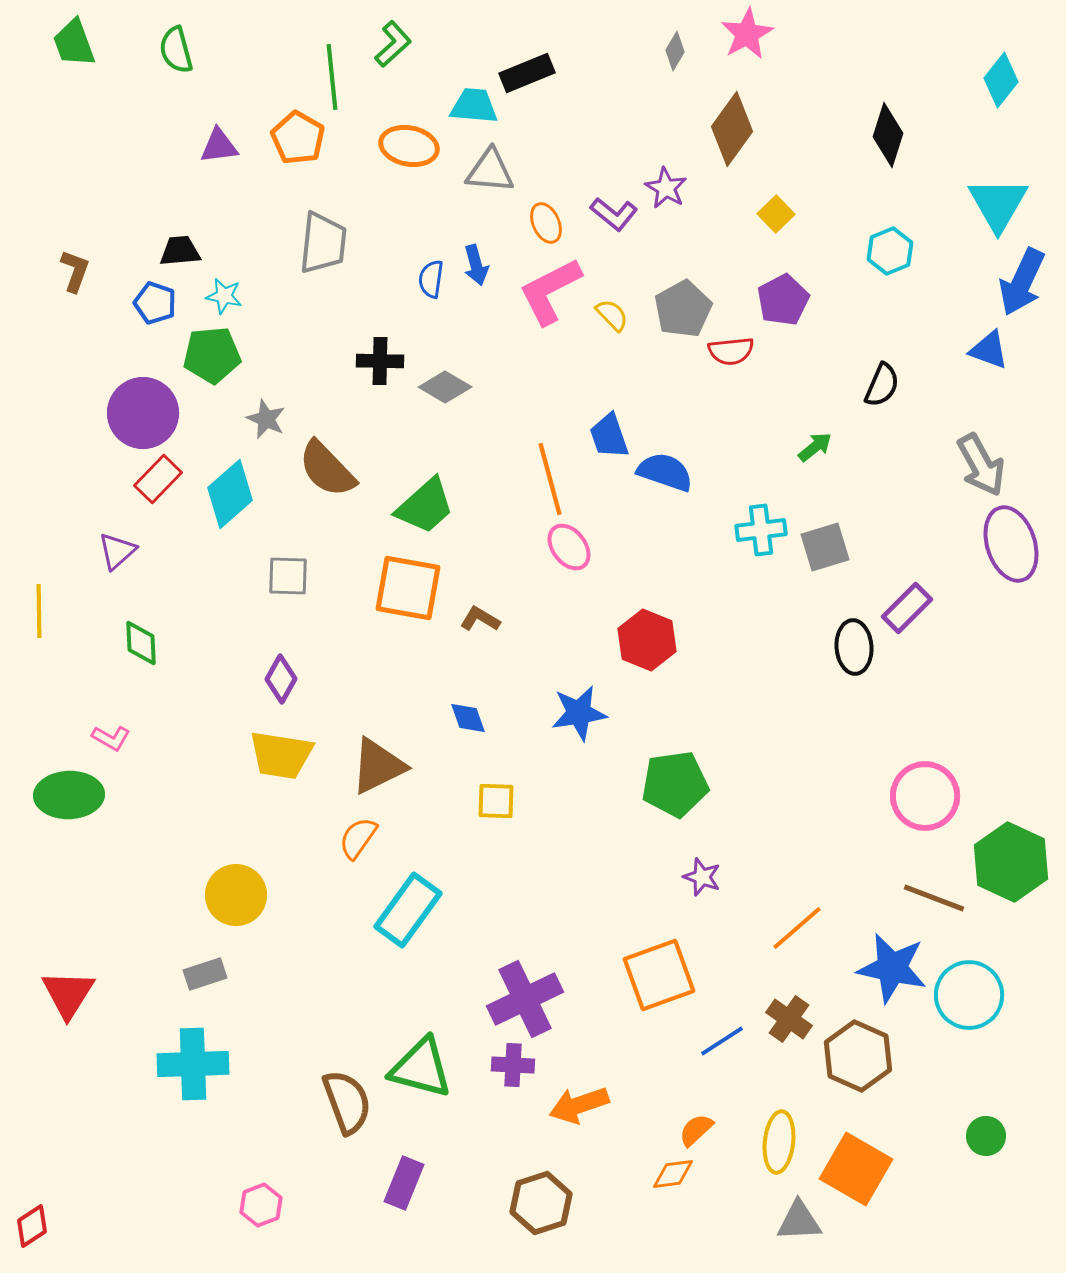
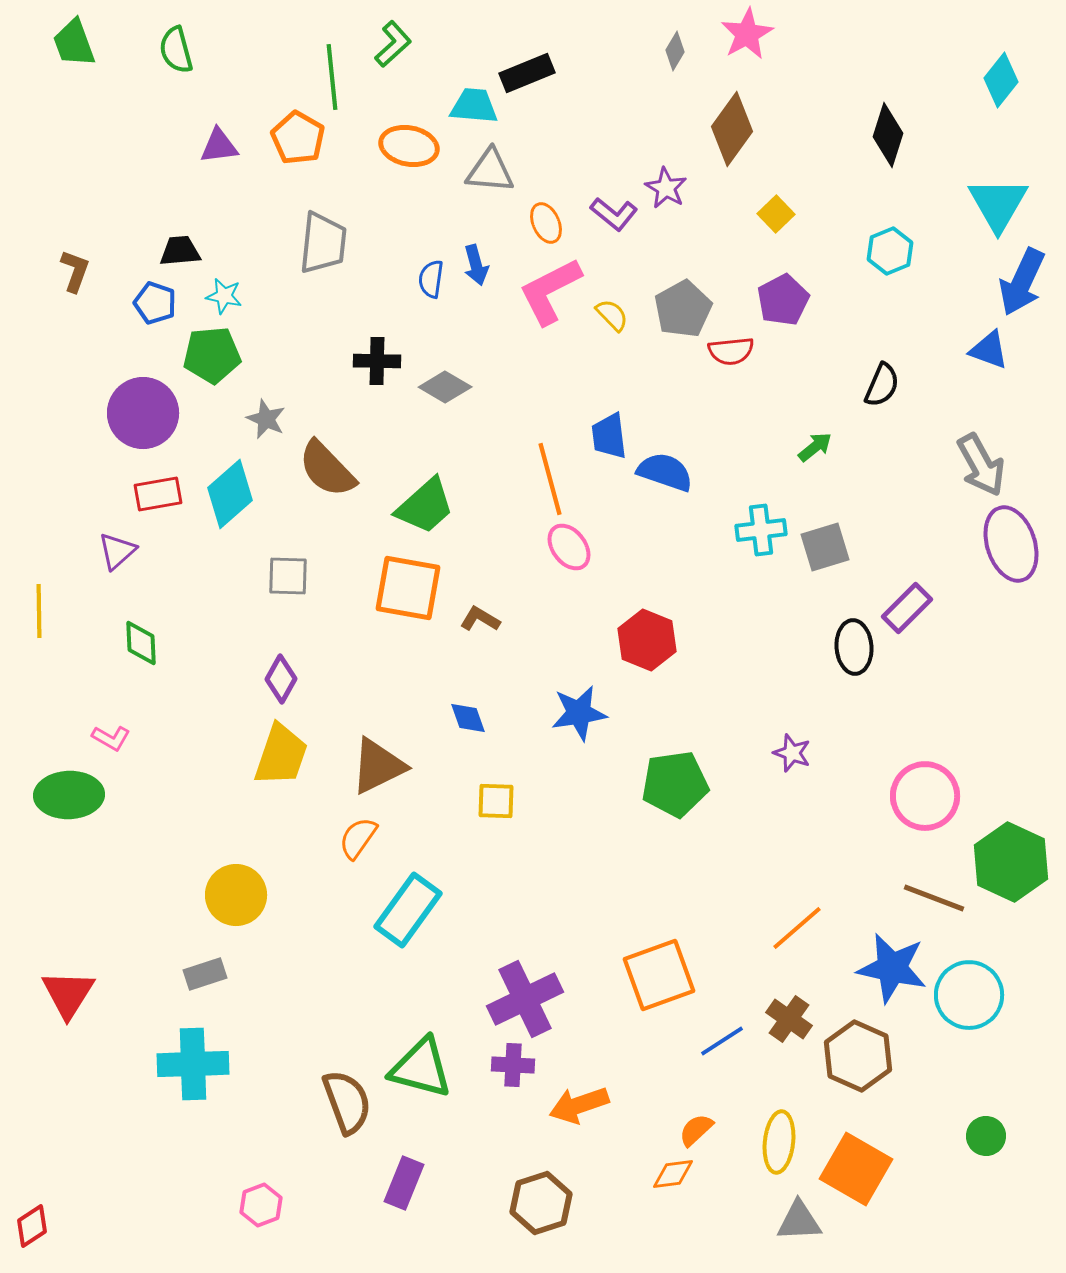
black cross at (380, 361): moved 3 px left
blue trapezoid at (609, 436): rotated 12 degrees clockwise
red rectangle at (158, 479): moved 15 px down; rotated 36 degrees clockwise
yellow trapezoid at (281, 755): rotated 80 degrees counterclockwise
purple star at (702, 877): moved 90 px right, 124 px up
